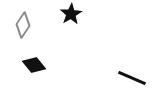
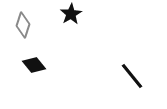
gray diamond: rotated 15 degrees counterclockwise
black line: moved 2 px up; rotated 28 degrees clockwise
